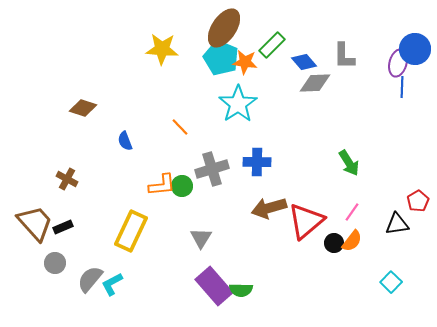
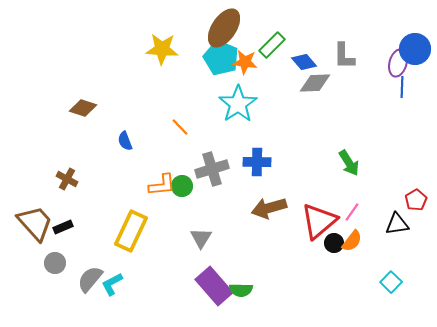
red pentagon: moved 2 px left, 1 px up
red triangle: moved 13 px right
